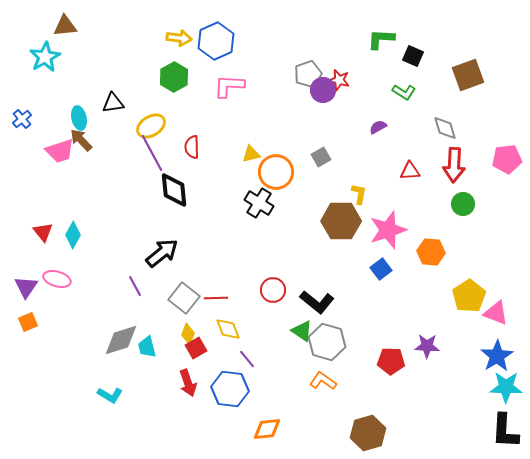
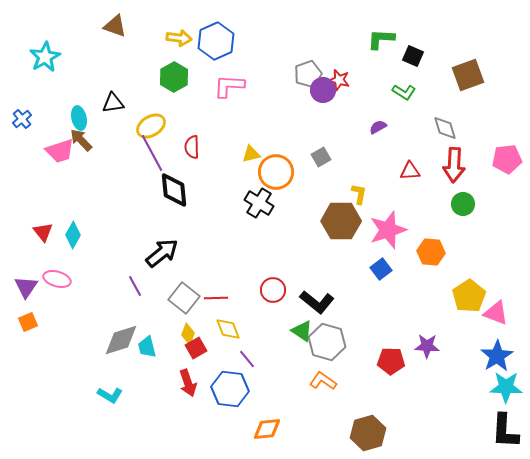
brown triangle at (65, 26): moved 50 px right; rotated 25 degrees clockwise
